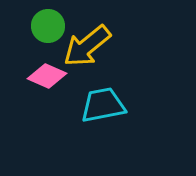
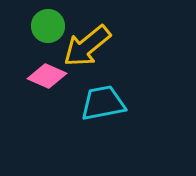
cyan trapezoid: moved 2 px up
